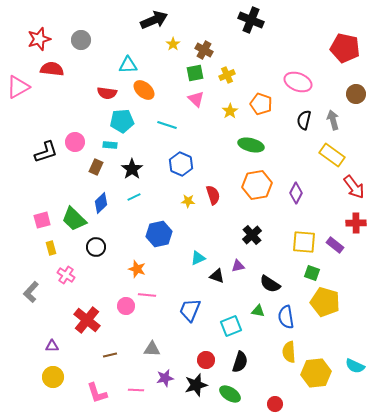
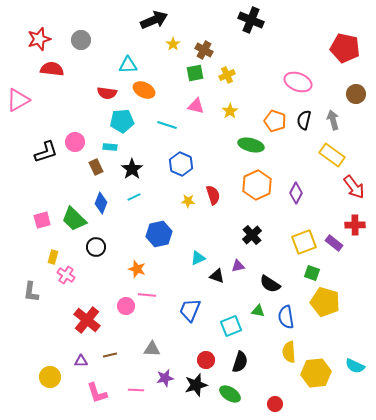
pink triangle at (18, 87): moved 13 px down
orange ellipse at (144, 90): rotated 15 degrees counterclockwise
pink triangle at (196, 99): moved 7 px down; rotated 30 degrees counterclockwise
orange pentagon at (261, 104): moved 14 px right, 17 px down
cyan rectangle at (110, 145): moved 2 px down
brown rectangle at (96, 167): rotated 49 degrees counterclockwise
orange hexagon at (257, 185): rotated 16 degrees counterclockwise
blue diamond at (101, 203): rotated 25 degrees counterclockwise
red cross at (356, 223): moved 1 px left, 2 px down
yellow square at (304, 242): rotated 25 degrees counterclockwise
purple rectangle at (335, 245): moved 1 px left, 2 px up
yellow rectangle at (51, 248): moved 2 px right, 9 px down; rotated 32 degrees clockwise
gray L-shape at (31, 292): rotated 35 degrees counterclockwise
purple triangle at (52, 346): moved 29 px right, 15 px down
yellow circle at (53, 377): moved 3 px left
